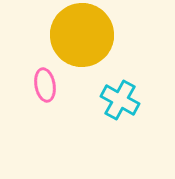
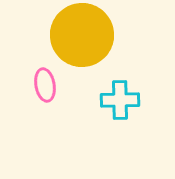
cyan cross: rotated 30 degrees counterclockwise
